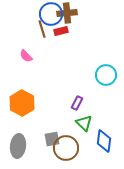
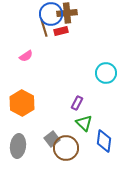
brown line: moved 2 px right, 1 px up
pink semicircle: rotated 80 degrees counterclockwise
cyan circle: moved 2 px up
gray square: rotated 28 degrees counterclockwise
